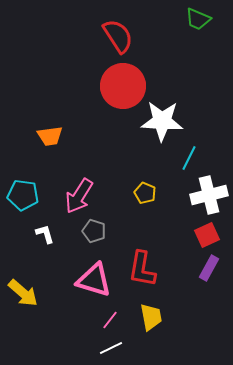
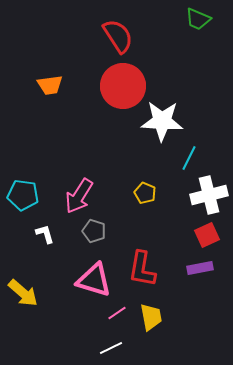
orange trapezoid: moved 51 px up
purple rectangle: moved 9 px left; rotated 50 degrees clockwise
pink line: moved 7 px right, 7 px up; rotated 18 degrees clockwise
